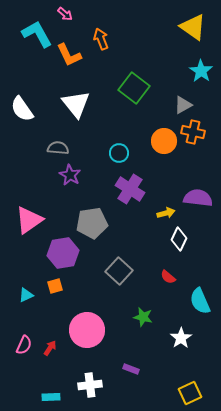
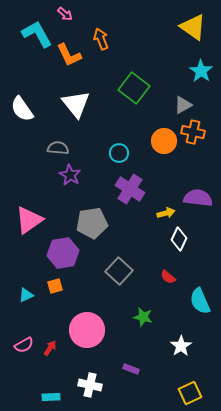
white star: moved 8 px down
pink semicircle: rotated 36 degrees clockwise
white cross: rotated 20 degrees clockwise
